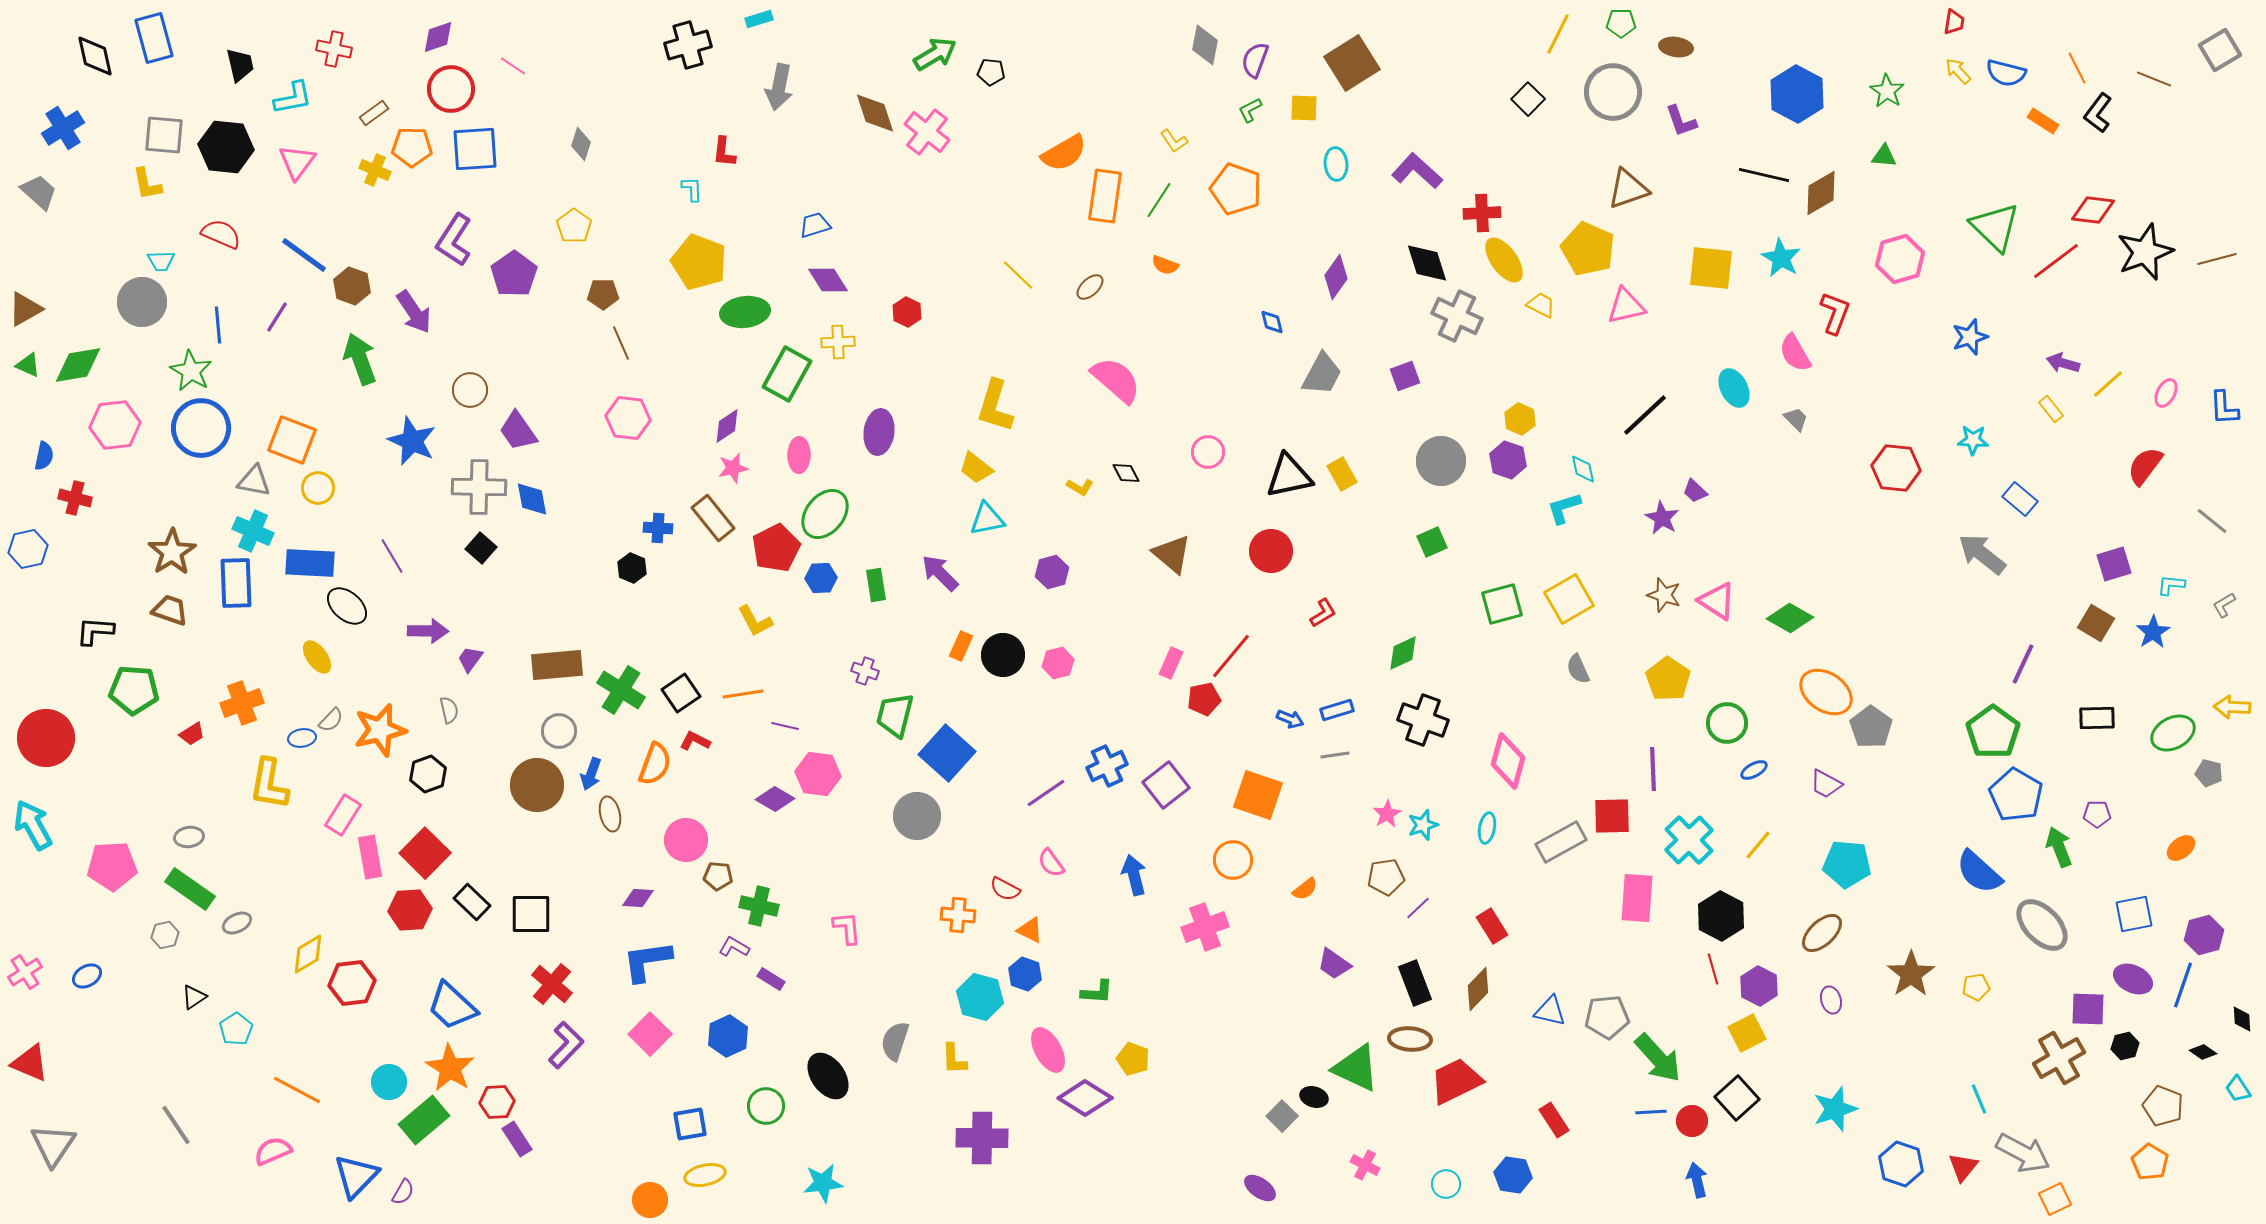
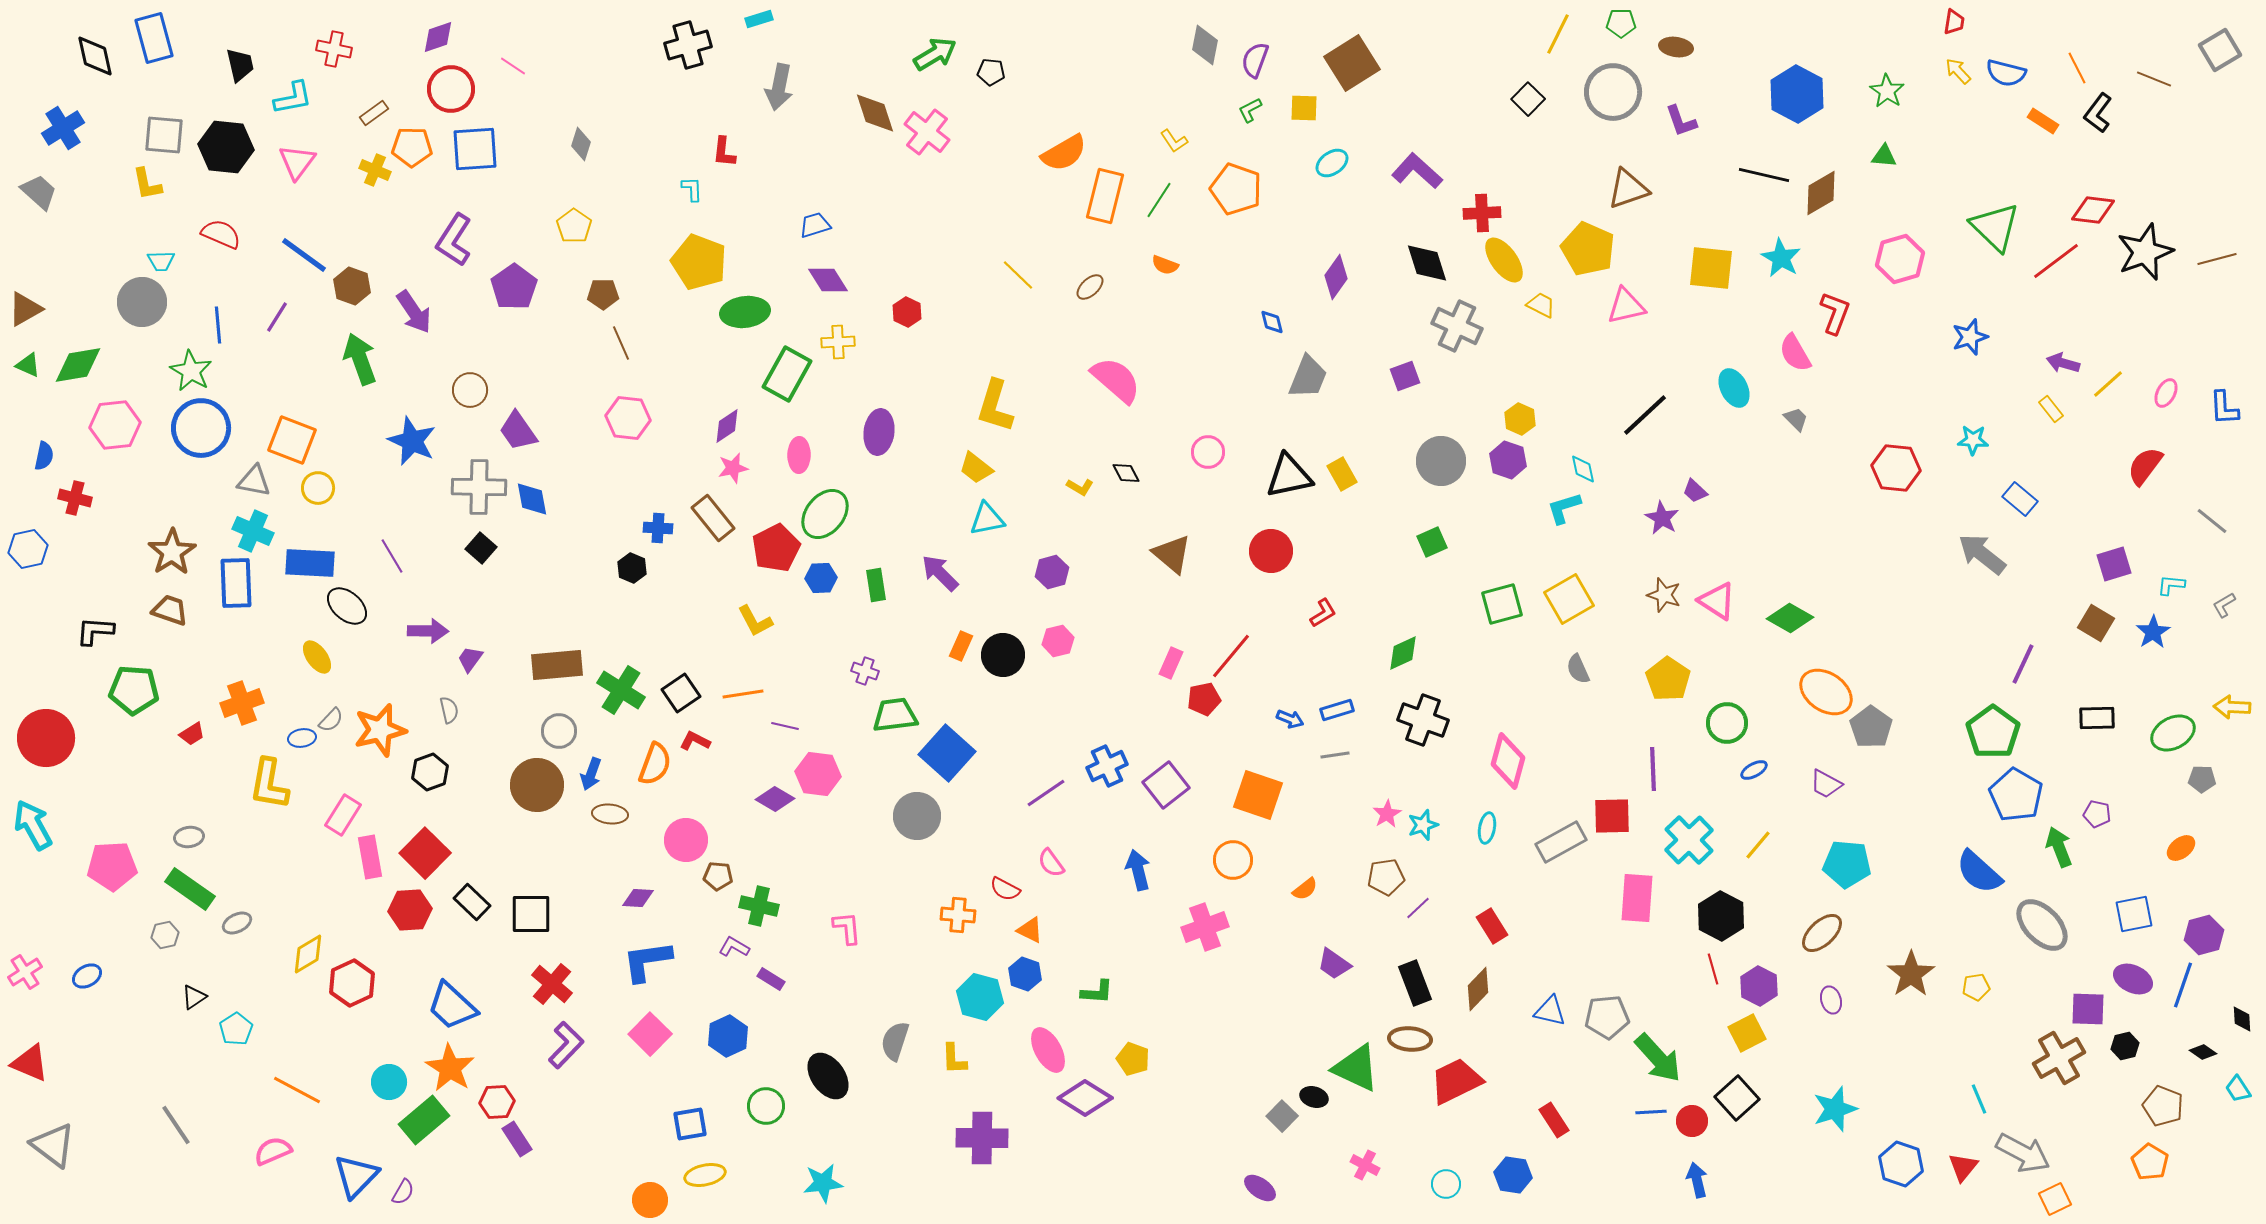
cyan ellipse at (1336, 164): moved 4 px left, 1 px up; rotated 60 degrees clockwise
orange rectangle at (1105, 196): rotated 6 degrees clockwise
purple pentagon at (514, 274): moved 13 px down
gray cross at (1457, 316): moved 10 px down
gray trapezoid at (1322, 374): moved 14 px left, 3 px down; rotated 6 degrees counterclockwise
pink hexagon at (1058, 663): moved 22 px up
green trapezoid at (895, 715): rotated 69 degrees clockwise
gray pentagon at (2209, 773): moved 7 px left, 6 px down; rotated 12 degrees counterclockwise
black hexagon at (428, 774): moved 2 px right, 2 px up
brown ellipse at (610, 814): rotated 72 degrees counterclockwise
purple pentagon at (2097, 814): rotated 12 degrees clockwise
blue arrow at (1134, 875): moved 4 px right, 5 px up
red hexagon at (352, 983): rotated 18 degrees counterclockwise
gray triangle at (53, 1145): rotated 27 degrees counterclockwise
